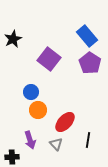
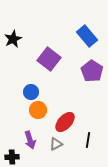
purple pentagon: moved 2 px right, 8 px down
gray triangle: rotated 48 degrees clockwise
